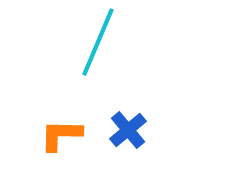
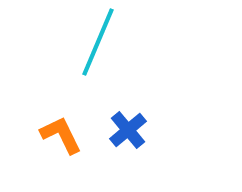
orange L-shape: rotated 63 degrees clockwise
